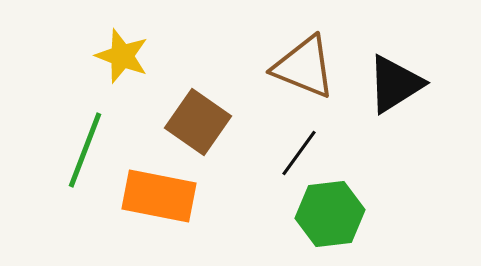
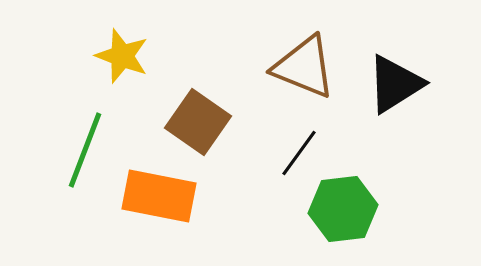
green hexagon: moved 13 px right, 5 px up
